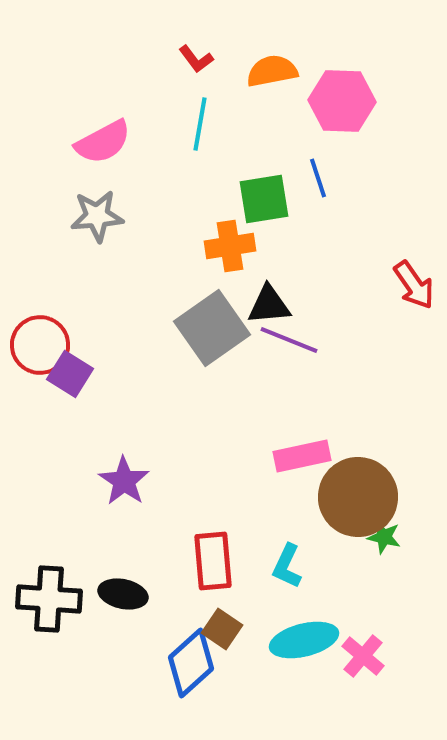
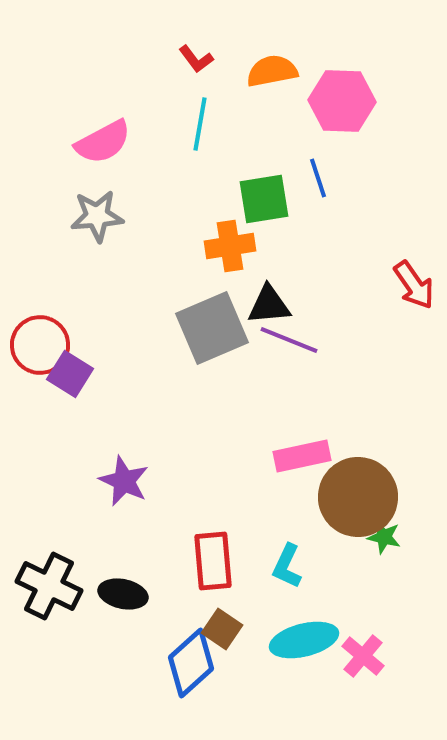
gray square: rotated 12 degrees clockwise
purple star: rotated 9 degrees counterclockwise
black cross: moved 13 px up; rotated 22 degrees clockwise
